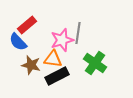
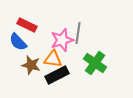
red rectangle: rotated 66 degrees clockwise
black rectangle: moved 1 px up
